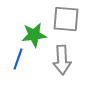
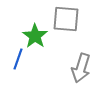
green star: moved 1 px right, 1 px down; rotated 30 degrees counterclockwise
gray arrow: moved 19 px right, 8 px down; rotated 20 degrees clockwise
